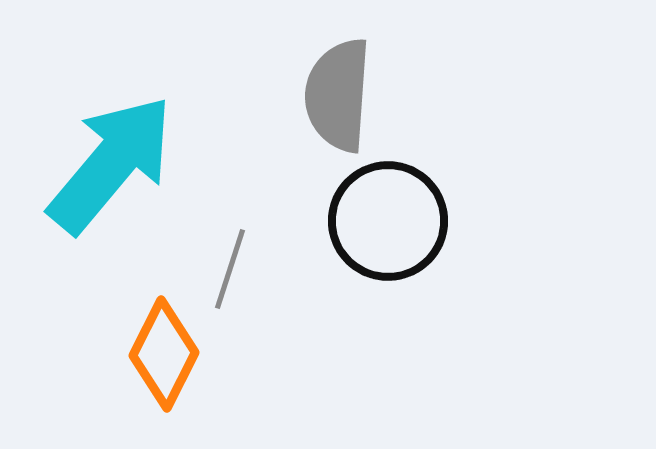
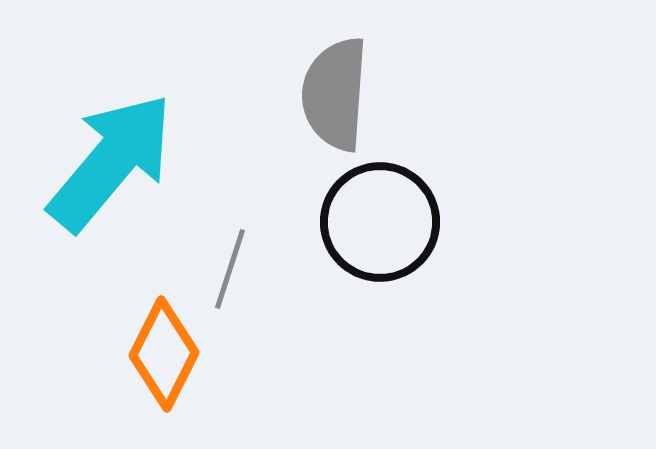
gray semicircle: moved 3 px left, 1 px up
cyan arrow: moved 2 px up
black circle: moved 8 px left, 1 px down
